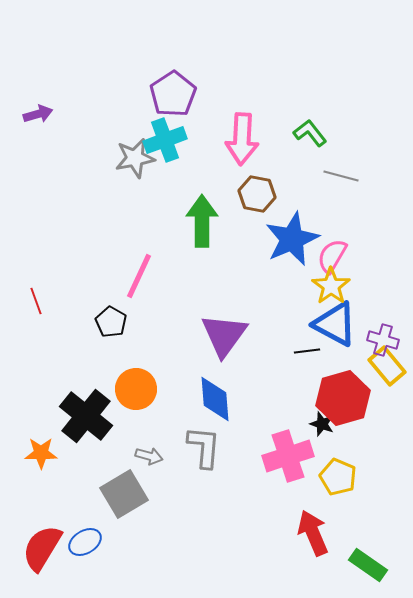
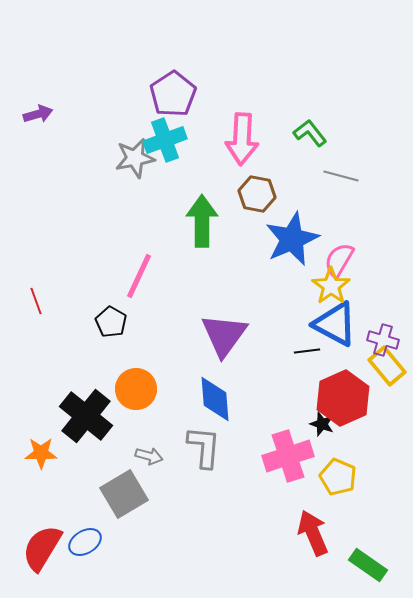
pink semicircle: moved 7 px right, 4 px down
red hexagon: rotated 8 degrees counterclockwise
